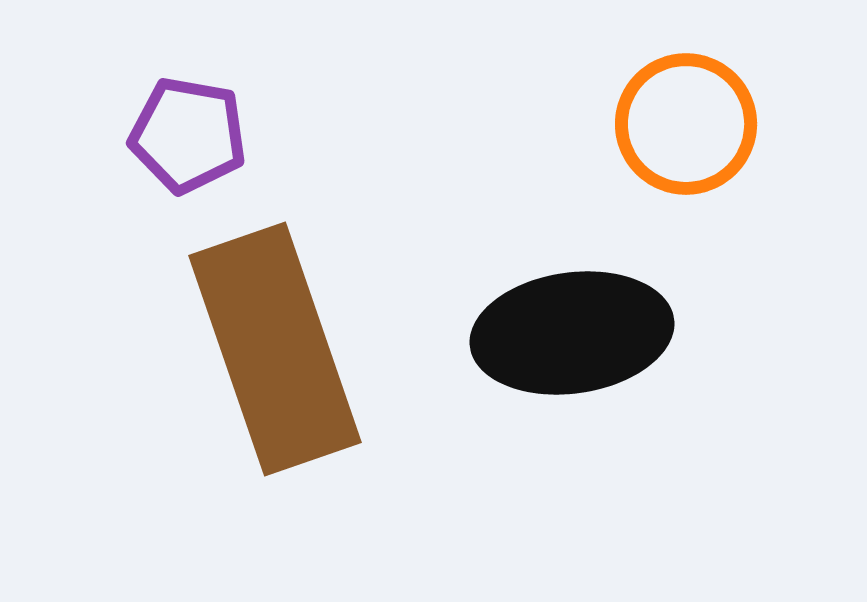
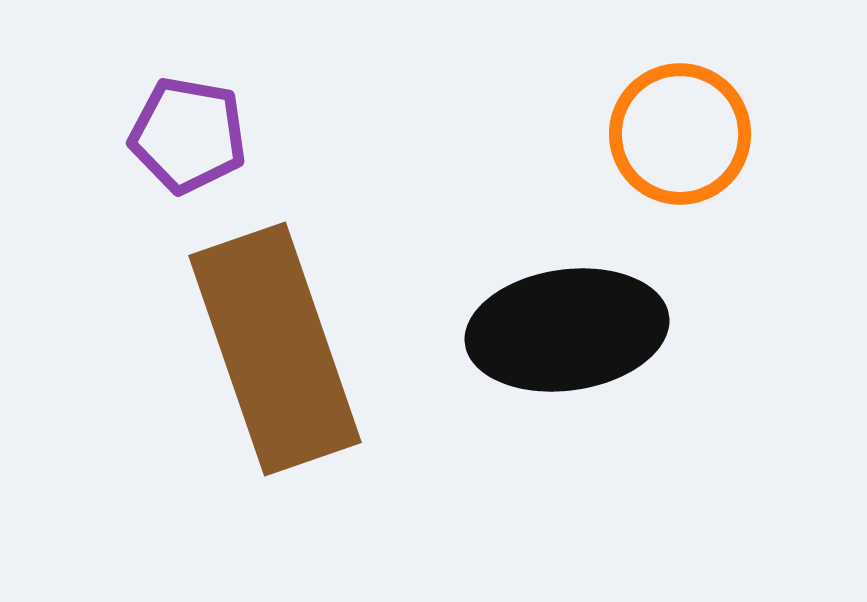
orange circle: moved 6 px left, 10 px down
black ellipse: moved 5 px left, 3 px up
